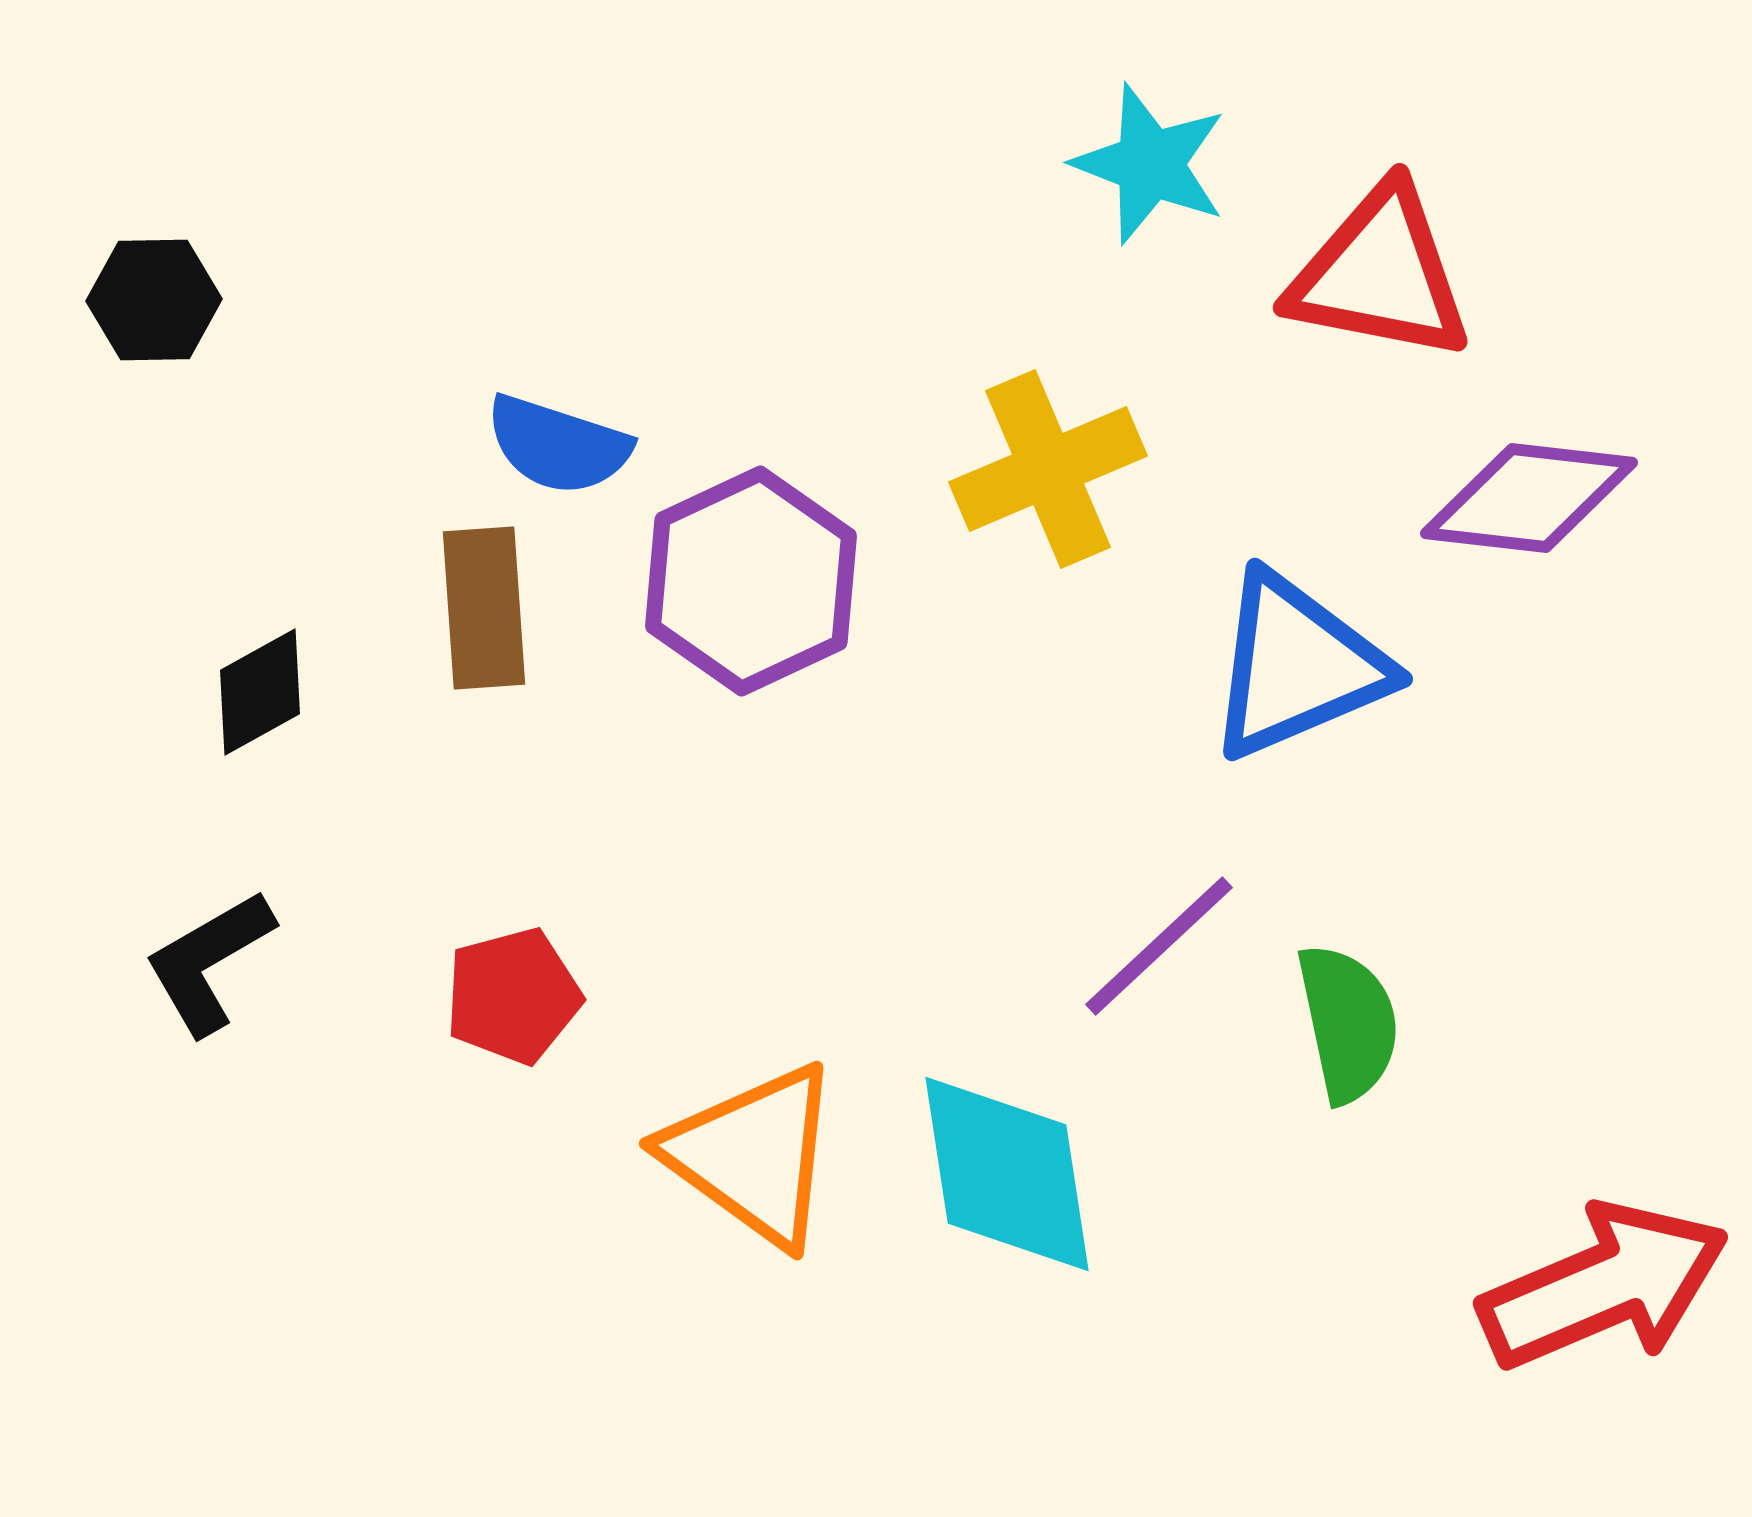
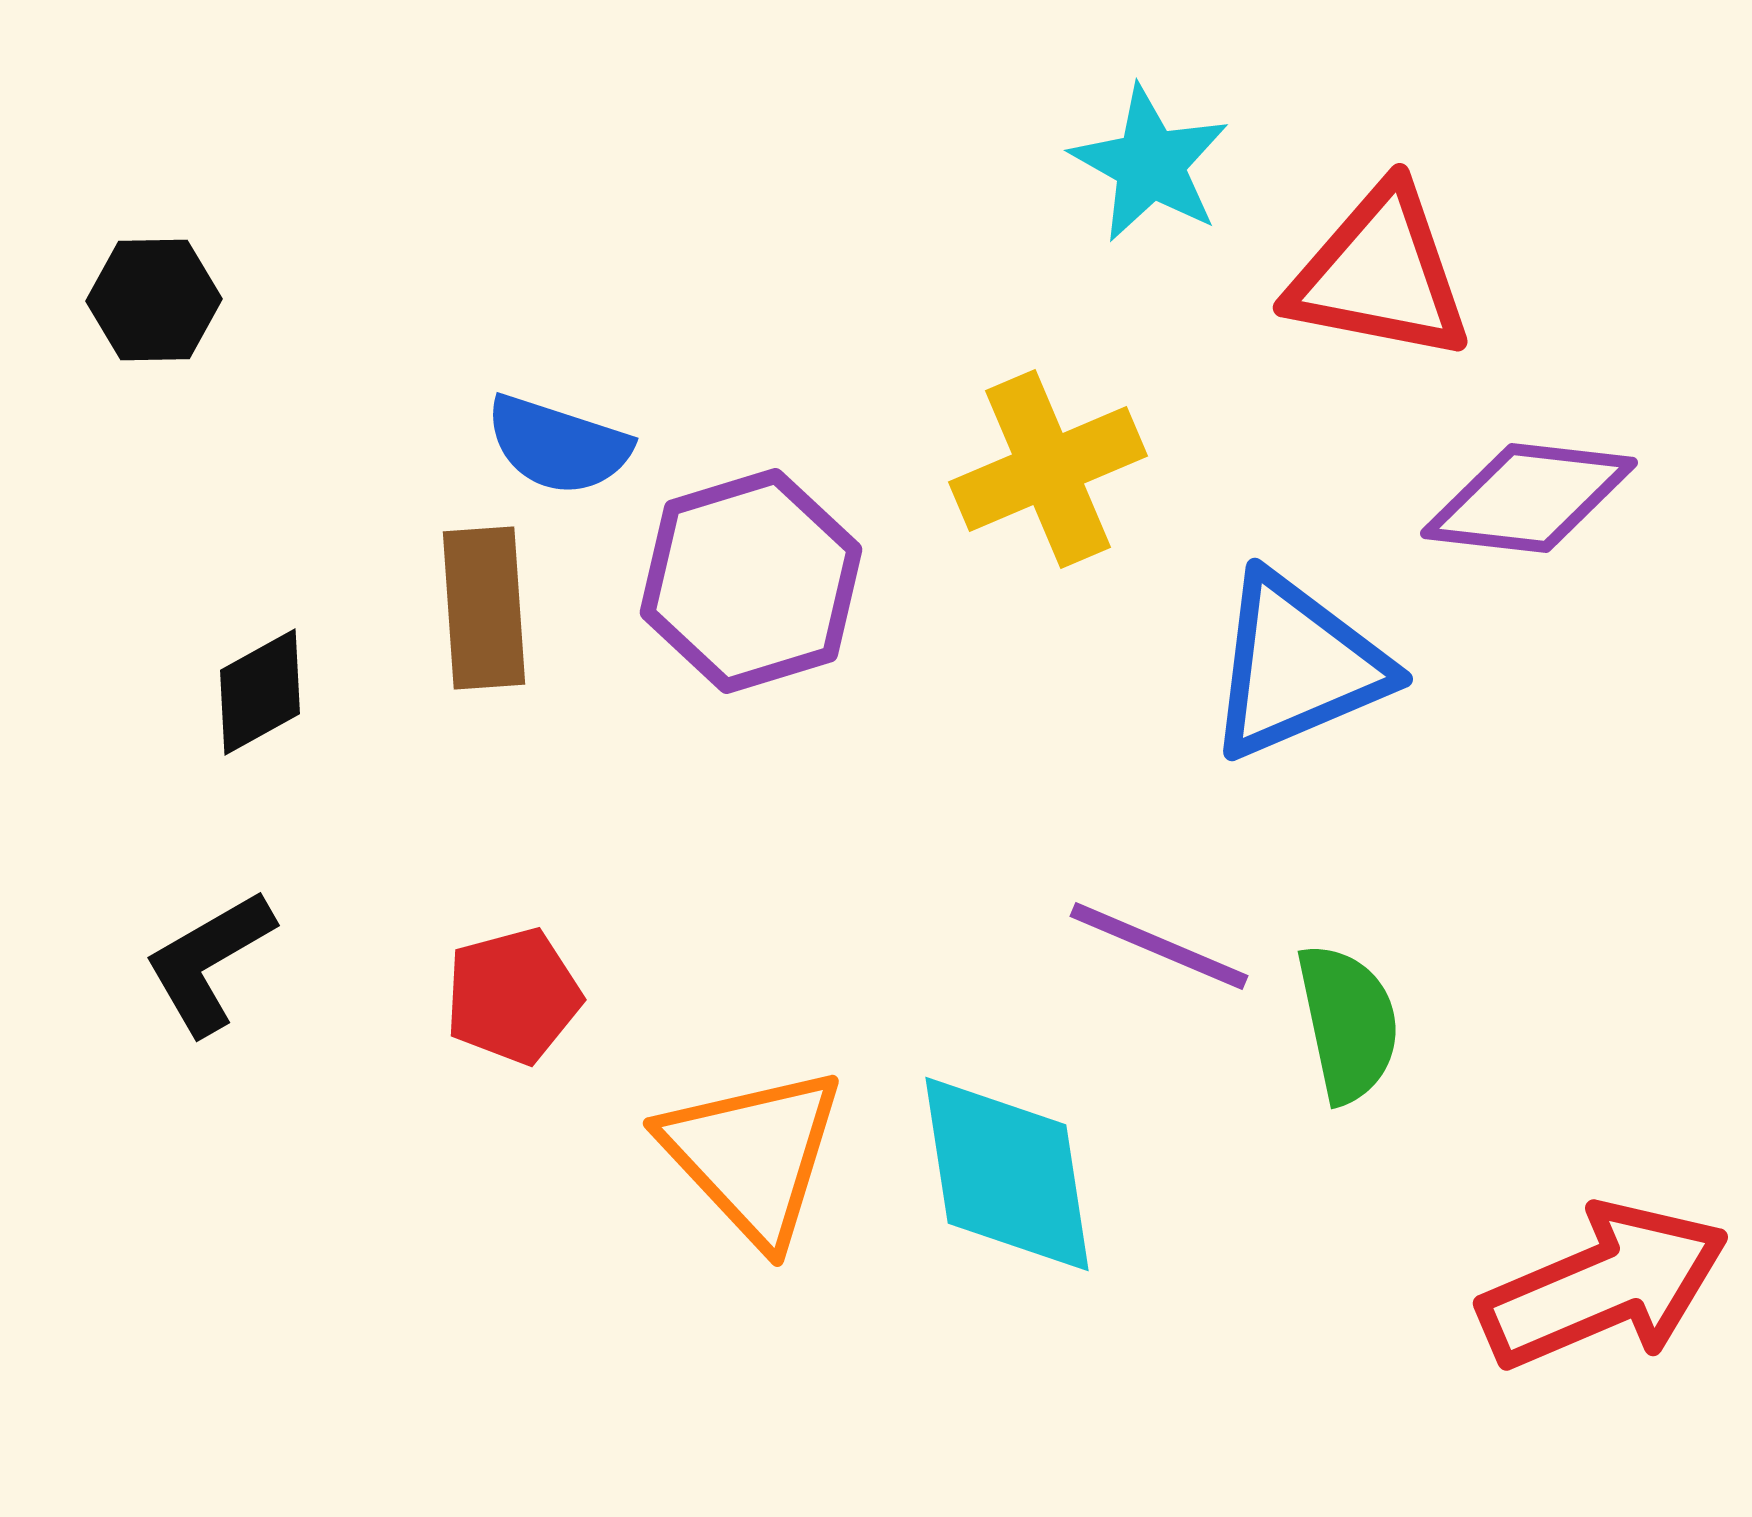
cyan star: rotated 8 degrees clockwise
purple hexagon: rotated 8 degrees clockwise
purple line: rotated 66 degrees clockwise
orange triangle: rotated 11 degrees clockwise
